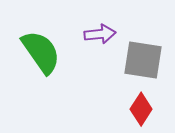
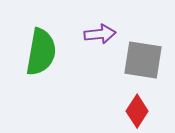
green semicircle: rotated 45 degrees clockwise
red diamond: moved 4 px left, 2 px down
